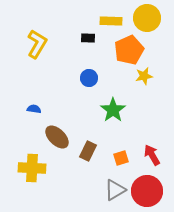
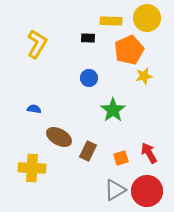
brown ellipse: moved 2 px right; rotated 15 degrees counterclockwise
red arrow: moved 3 px left, 2 px up
